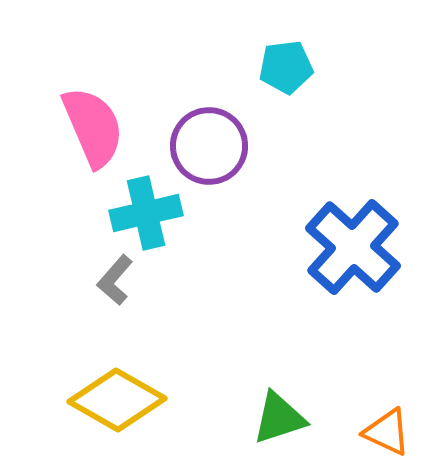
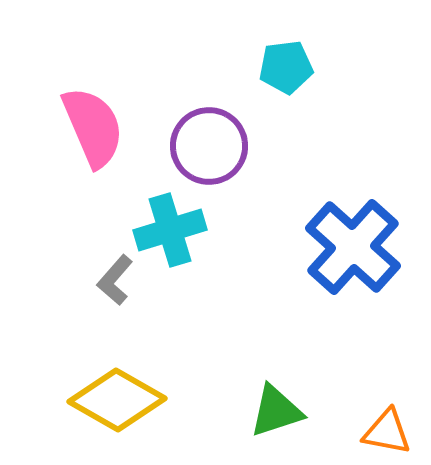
cyan cross: moved 24 px right, 17 px down; rotated 4 degrees counterclockwise
green triangle: moved 3 px left, 7 px up
orange triangle: rotated 14 degrees counterclockwise
